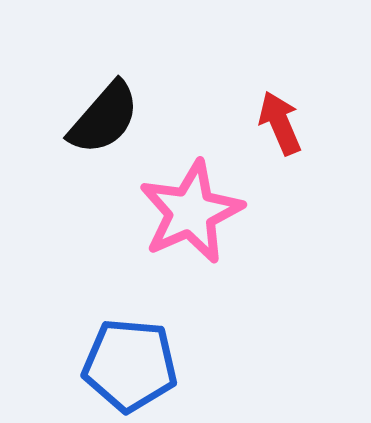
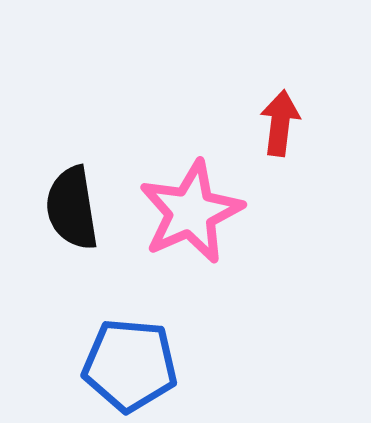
black semicircle: moved 32 px left, 90 px down; rotated 130 degrees clockwise
red arrow: rotated 30 degrees clockwise
